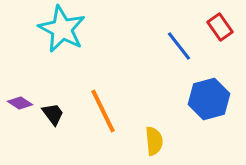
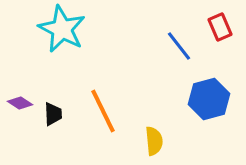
red rectangle: rotated 12 degrees clockwise
black trapezoid: rotated 35 degrees clockwise
